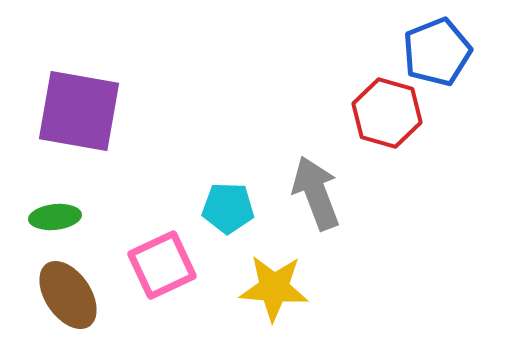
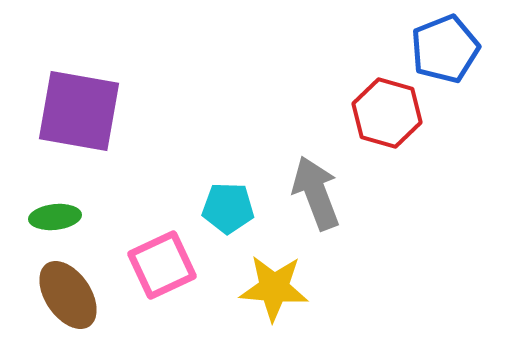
blue pentagon: moved 8 px right, 3 px up
